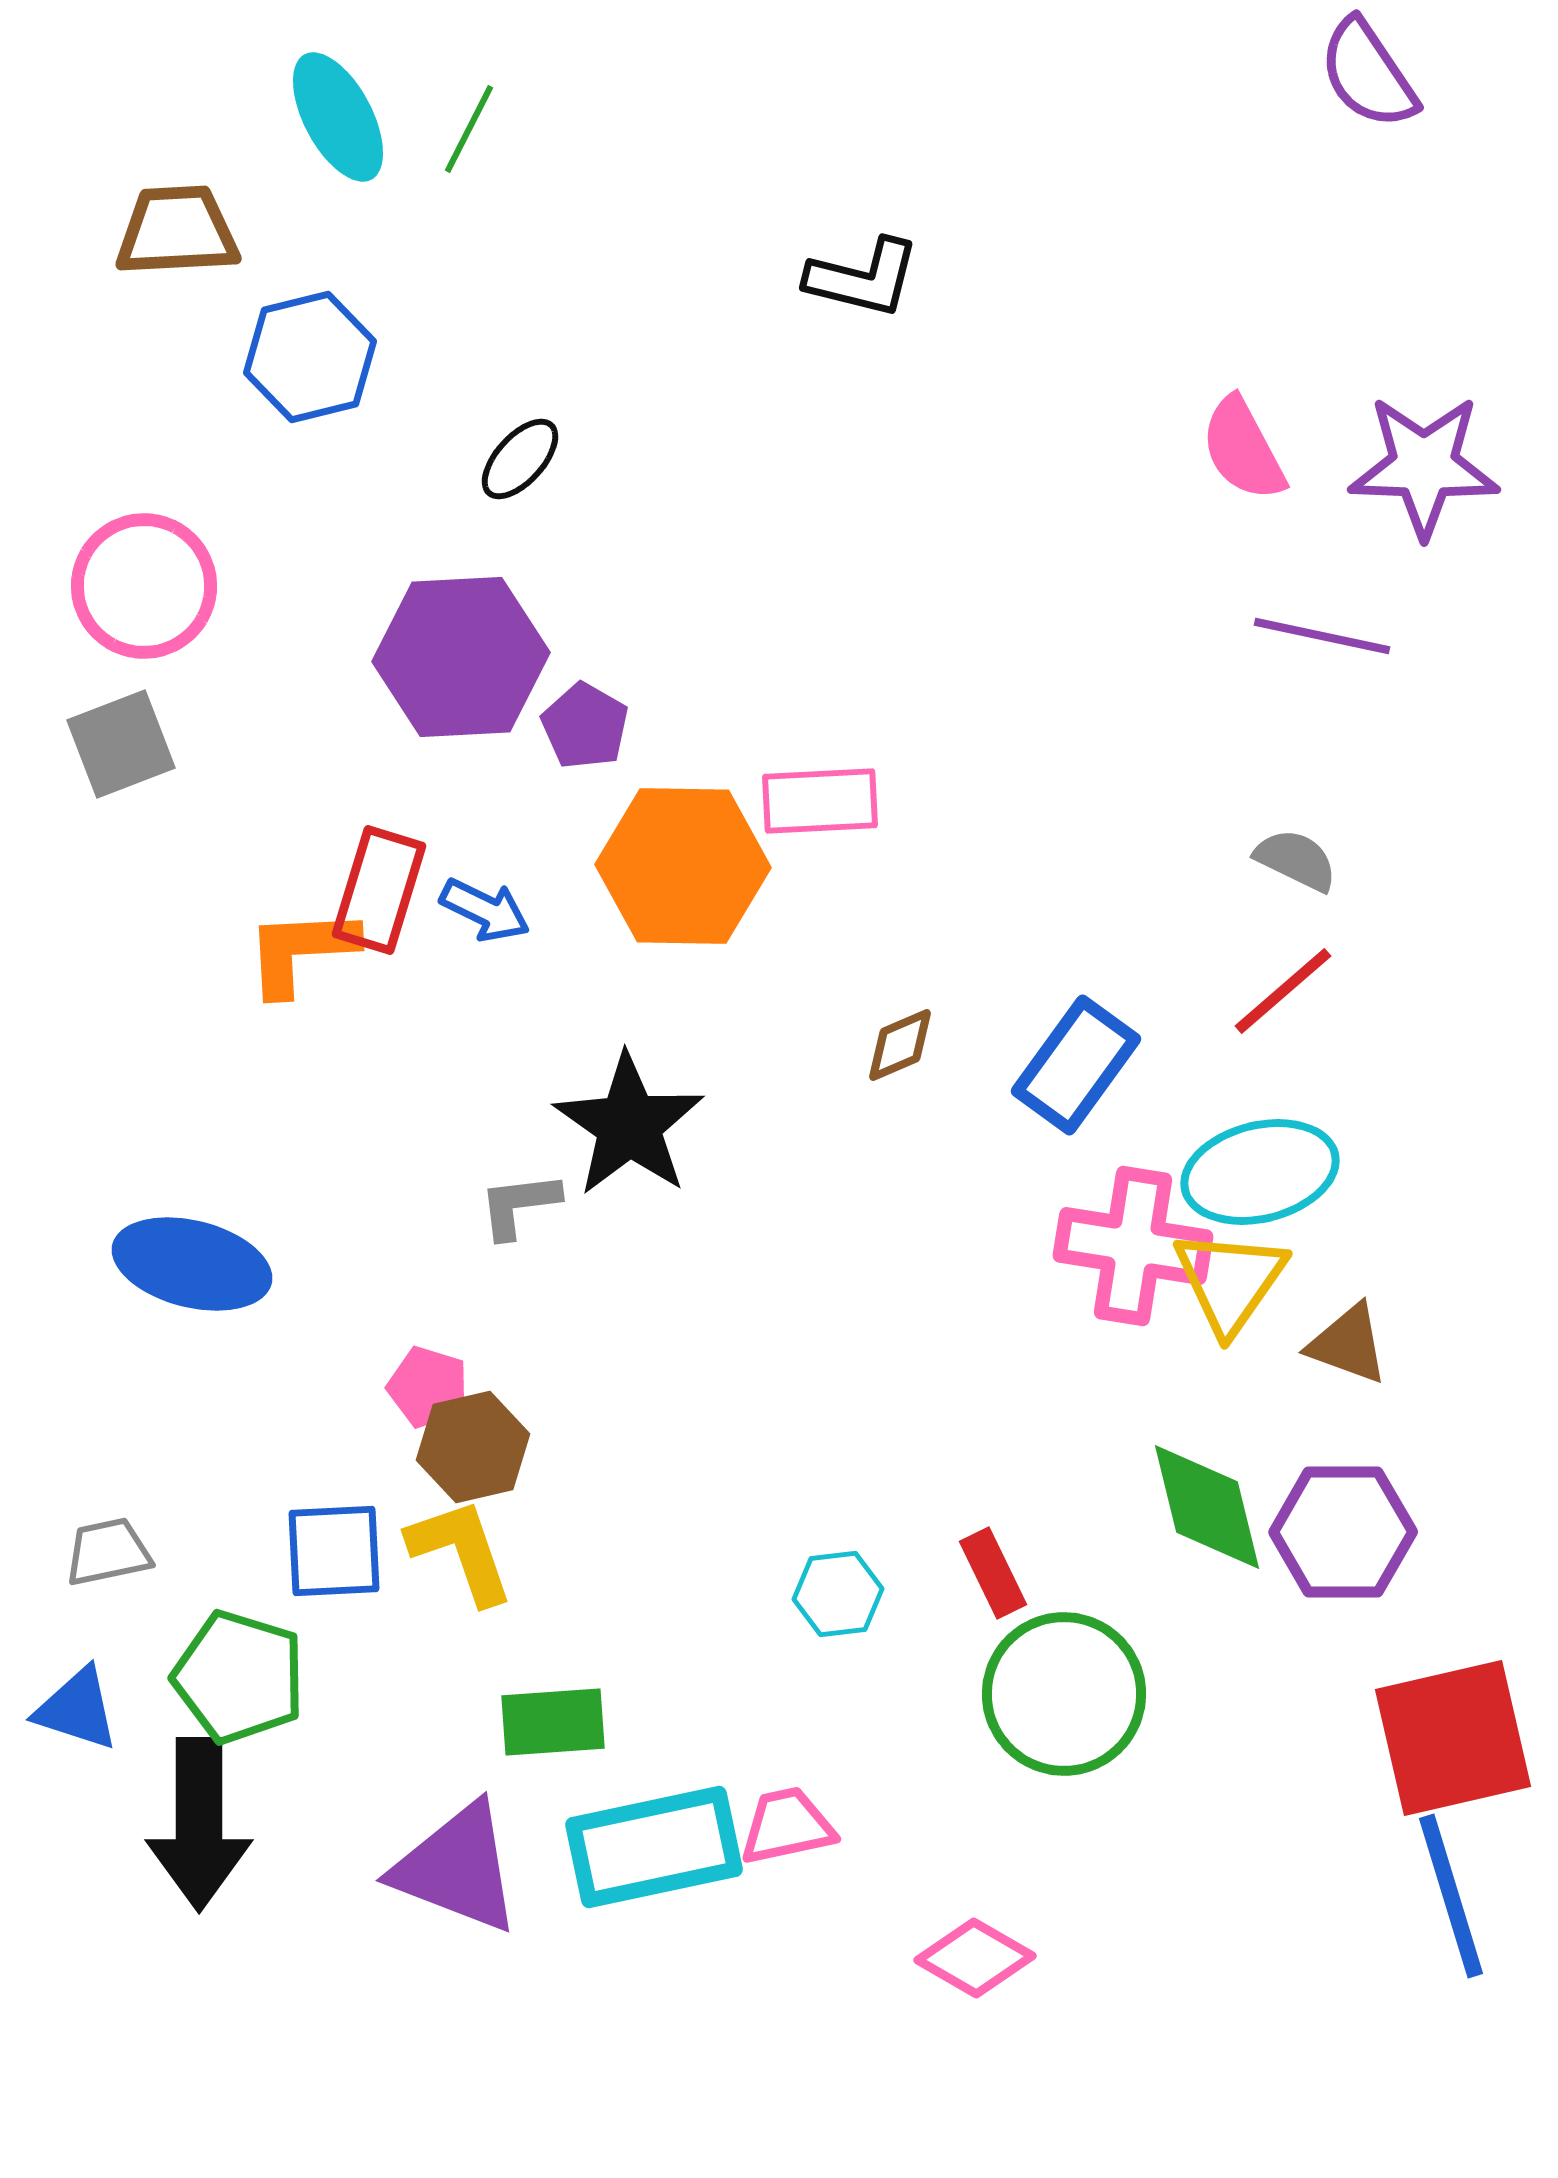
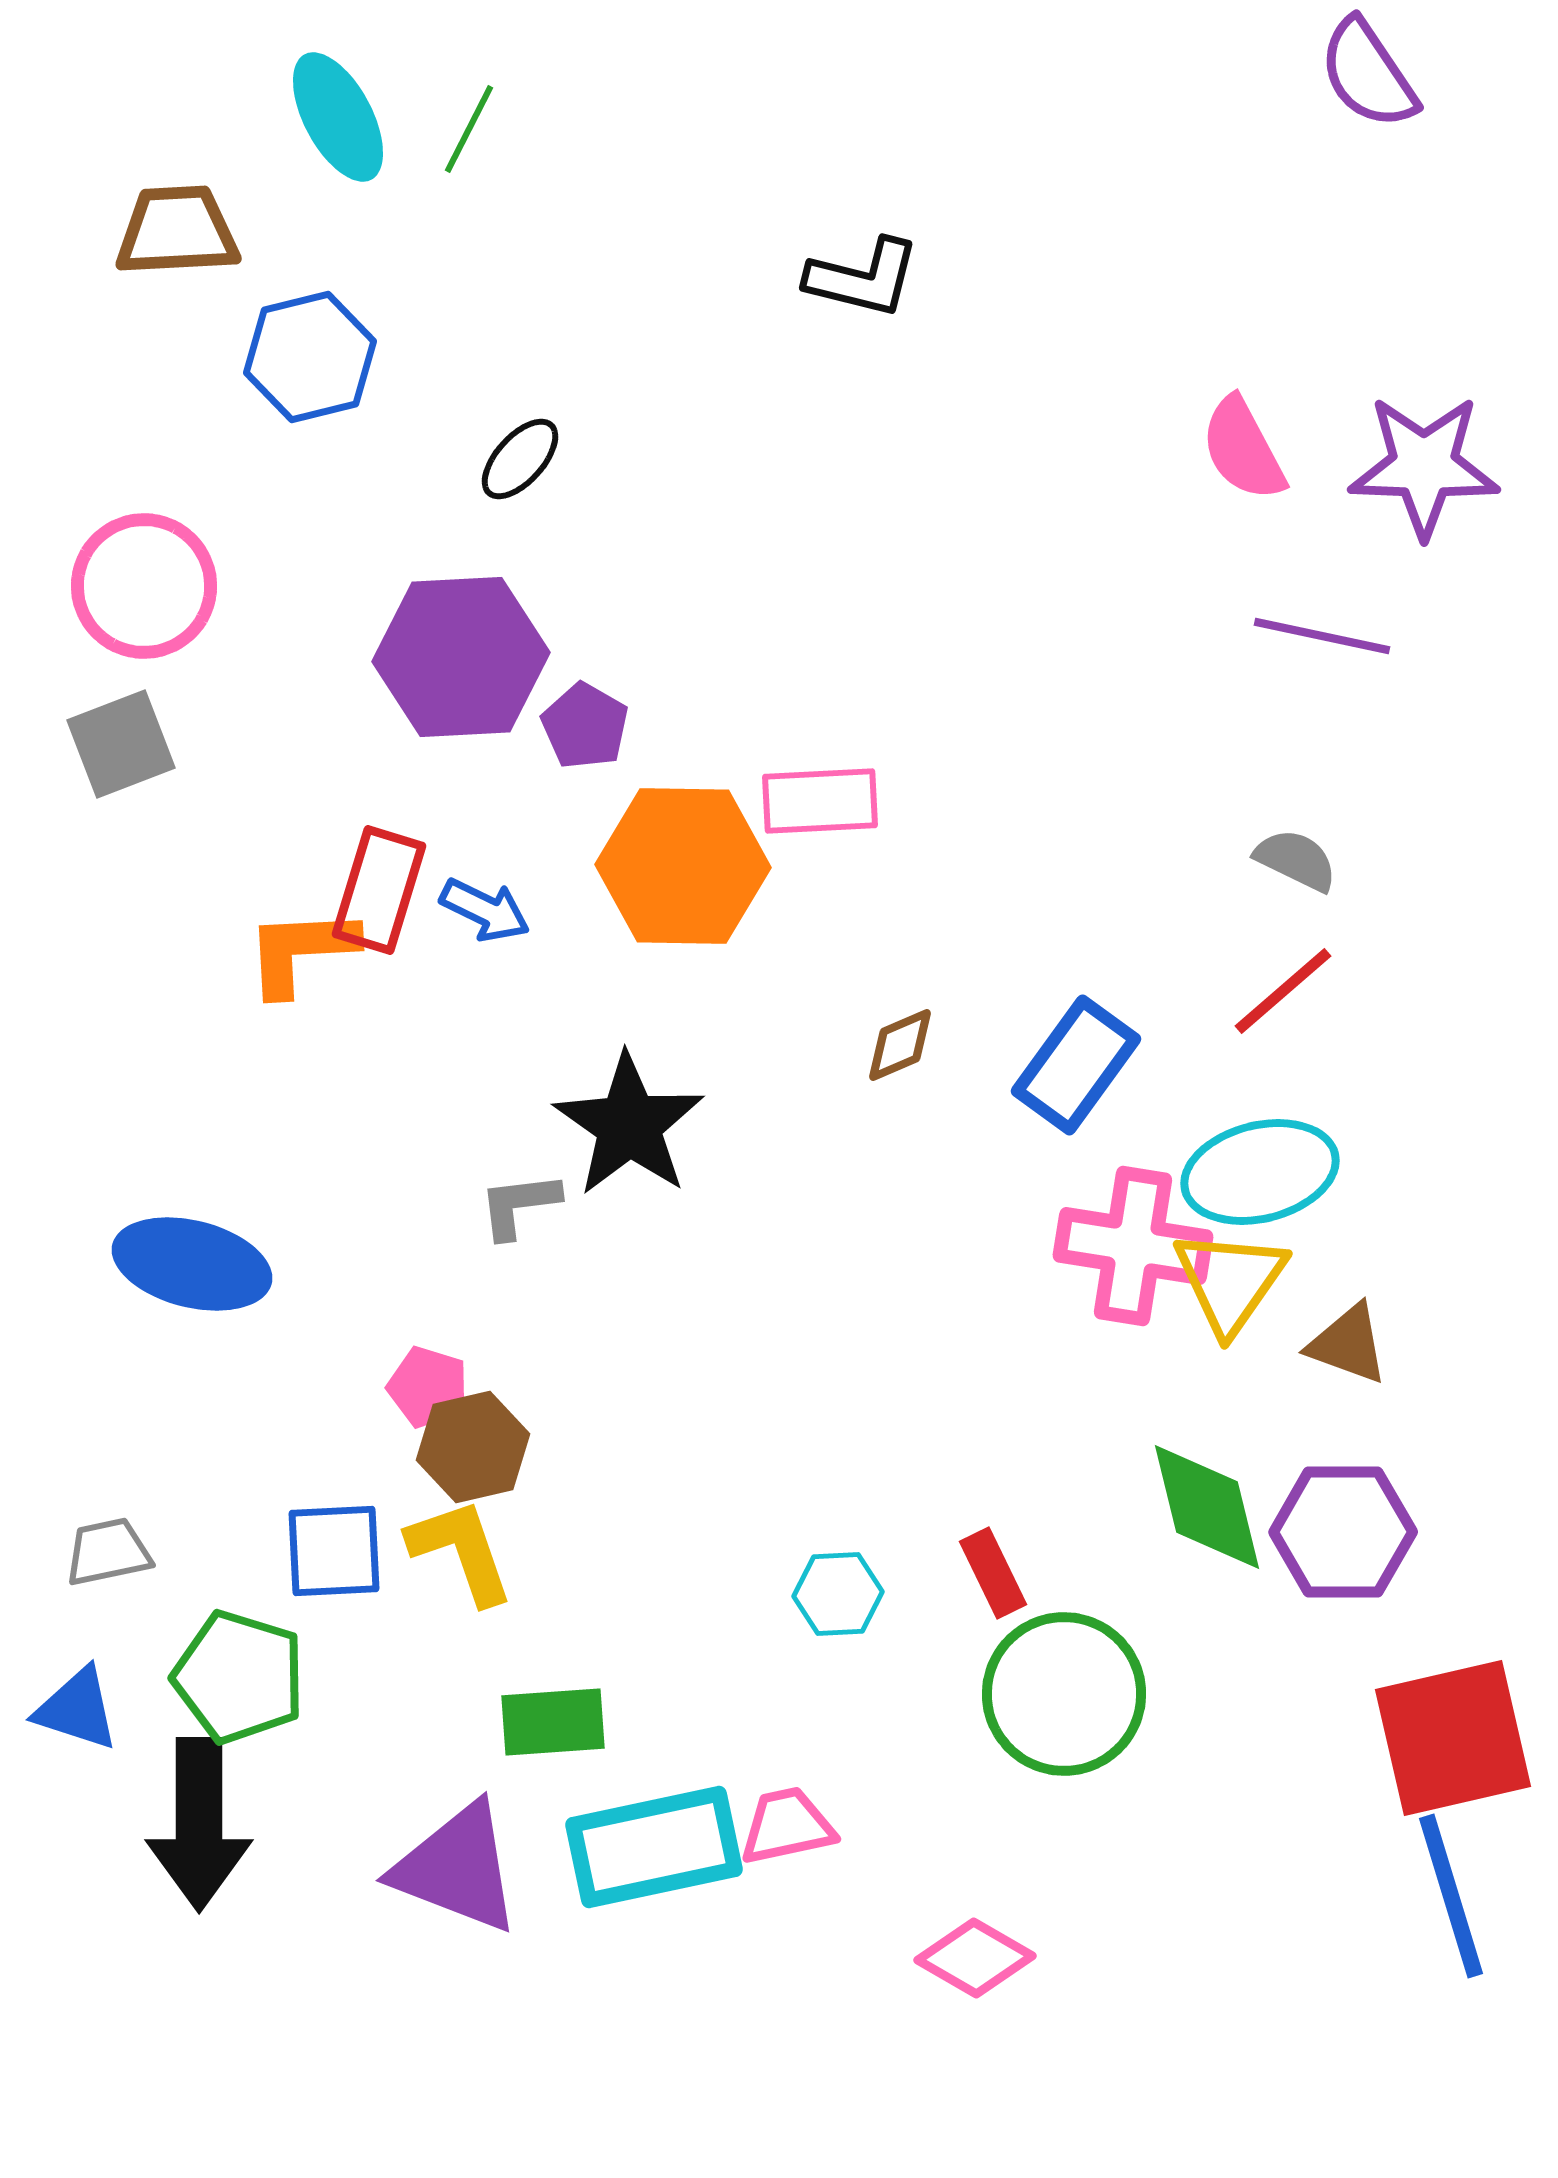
cyan hexagon at (838, 1594): rotated 4 degrees clockwise
